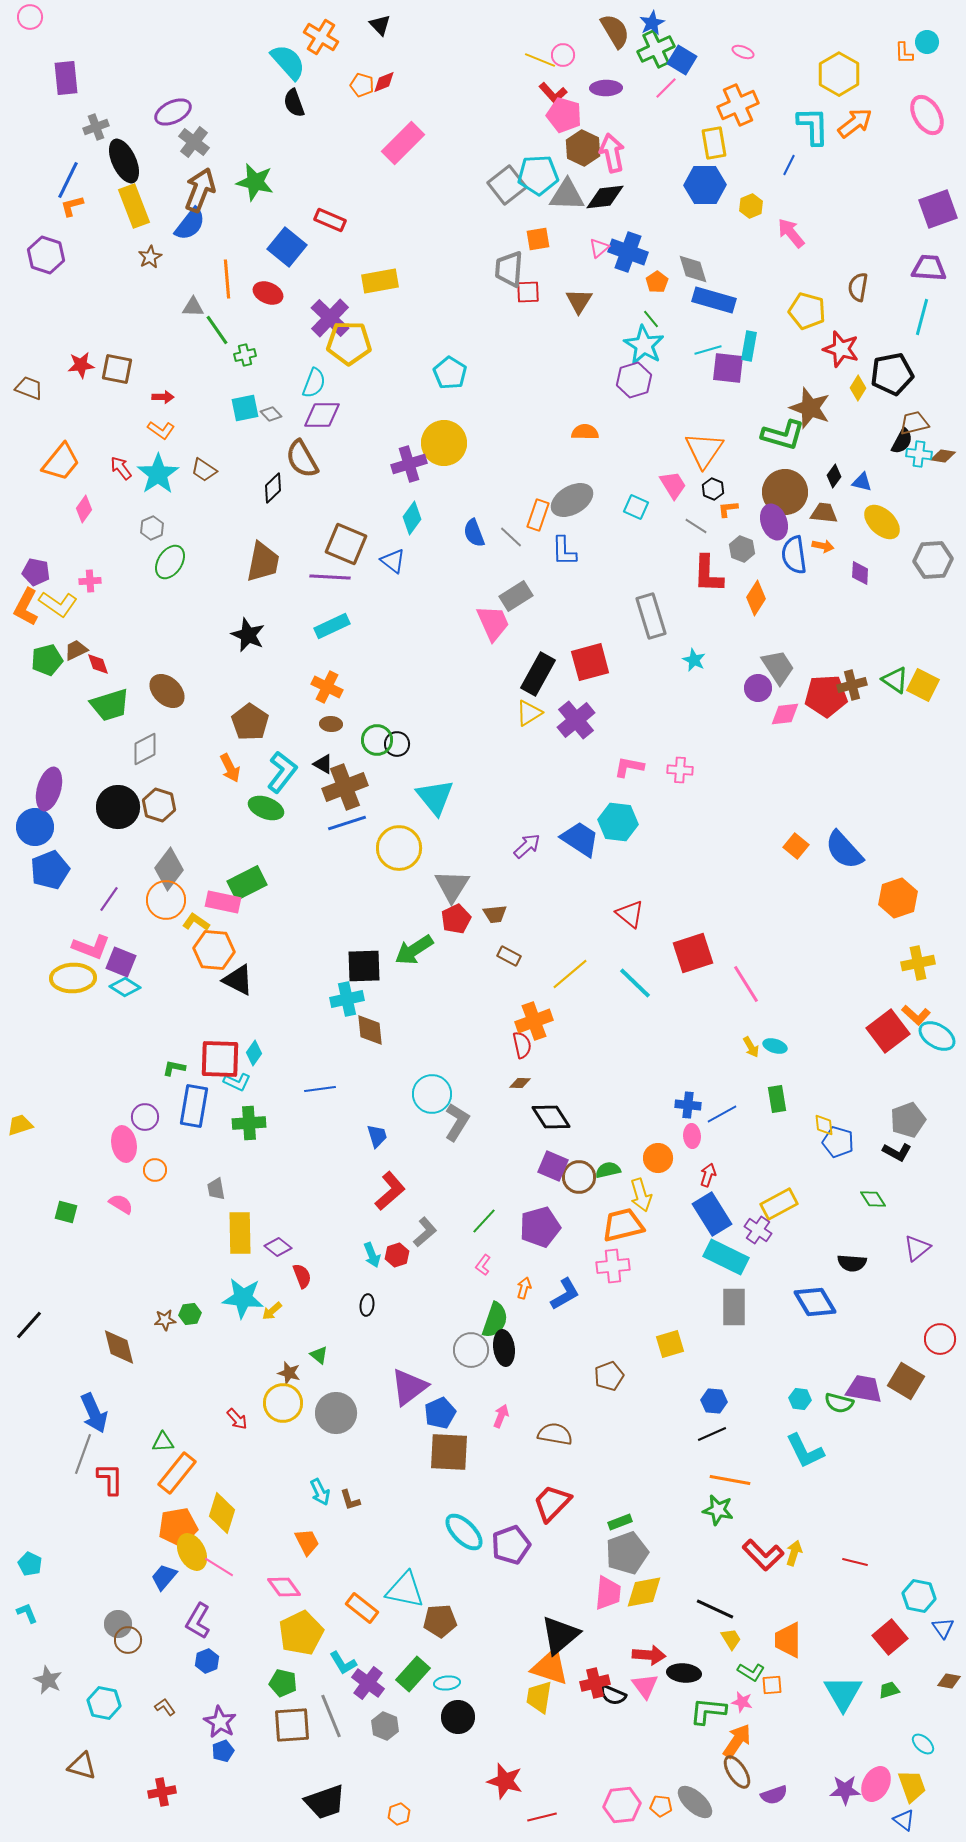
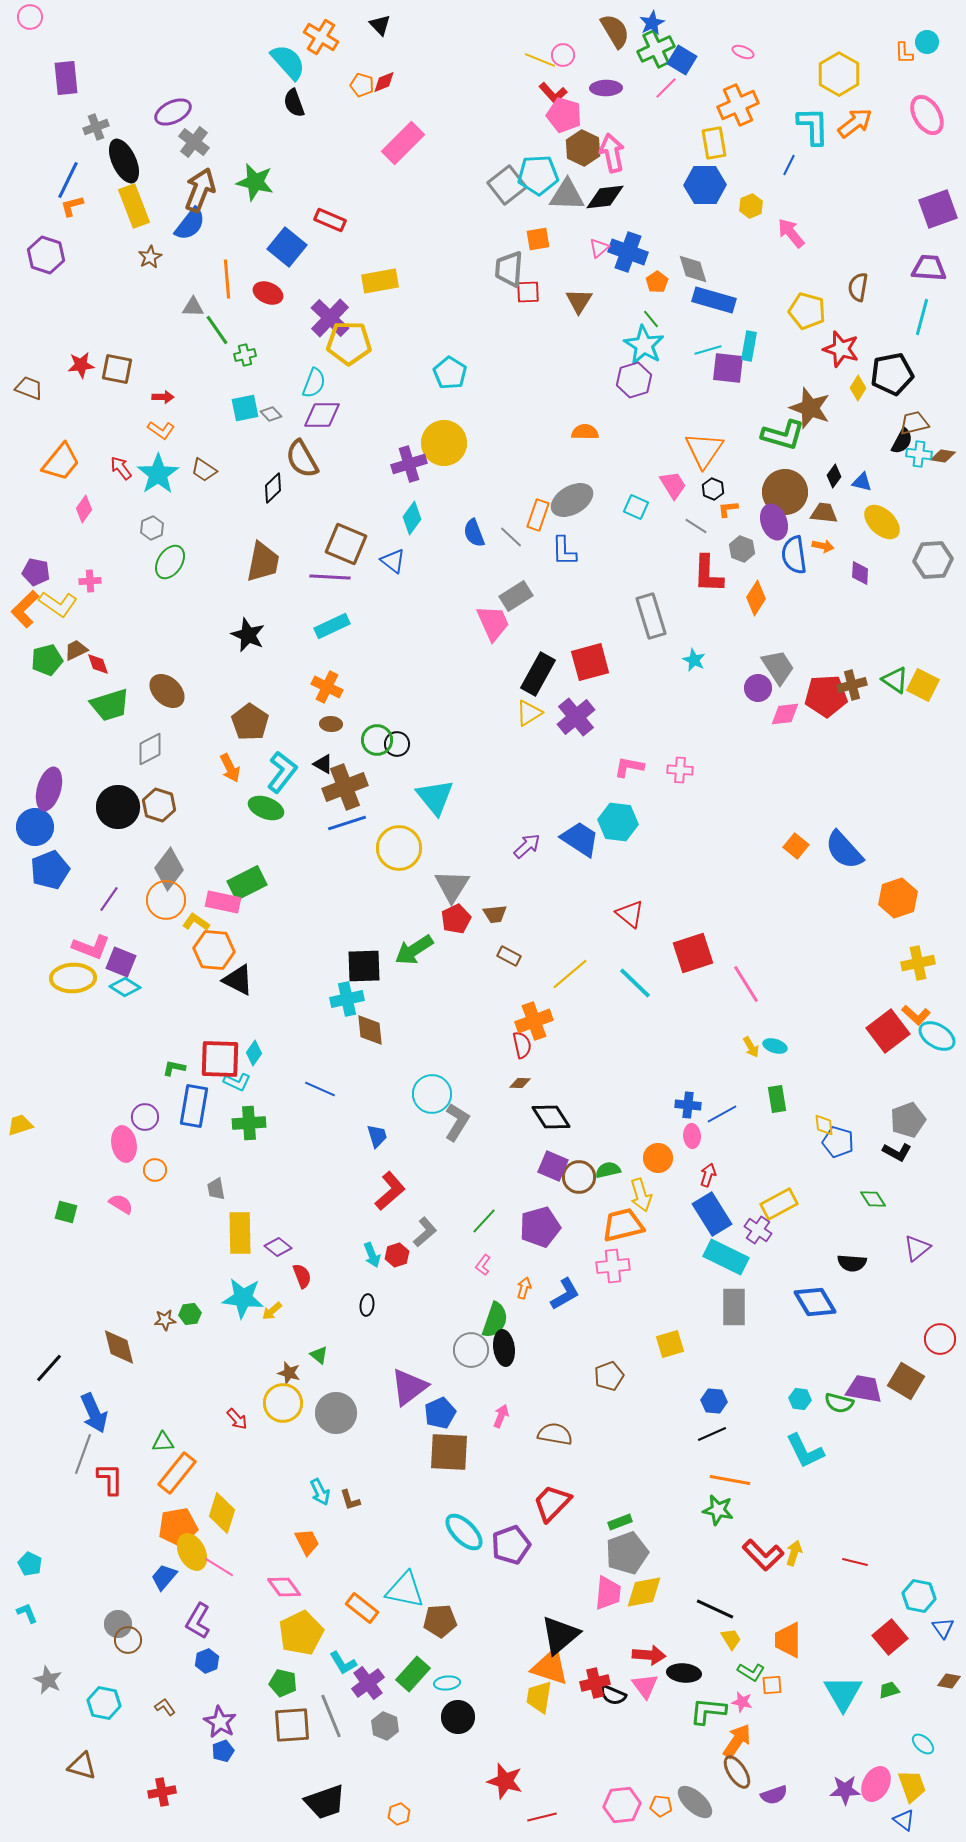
orange L-shape at (26, 607): moved 1 px left, 2 px down; rotated 18 degrees clockwise
purple cross at (576, 720): moved 3 px up
gray diamond at (145, 749): moved 5 px right
blue line at (320, 1089): rotated 32 degrees clockwise
black line at (29, 1325): moved 20 px right, 43 px down
purple cross at (368, 1683): rotated 16 degrees clockwise
